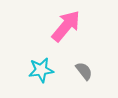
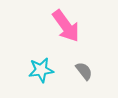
pink arrow: rotated 104 degrees clockwise
